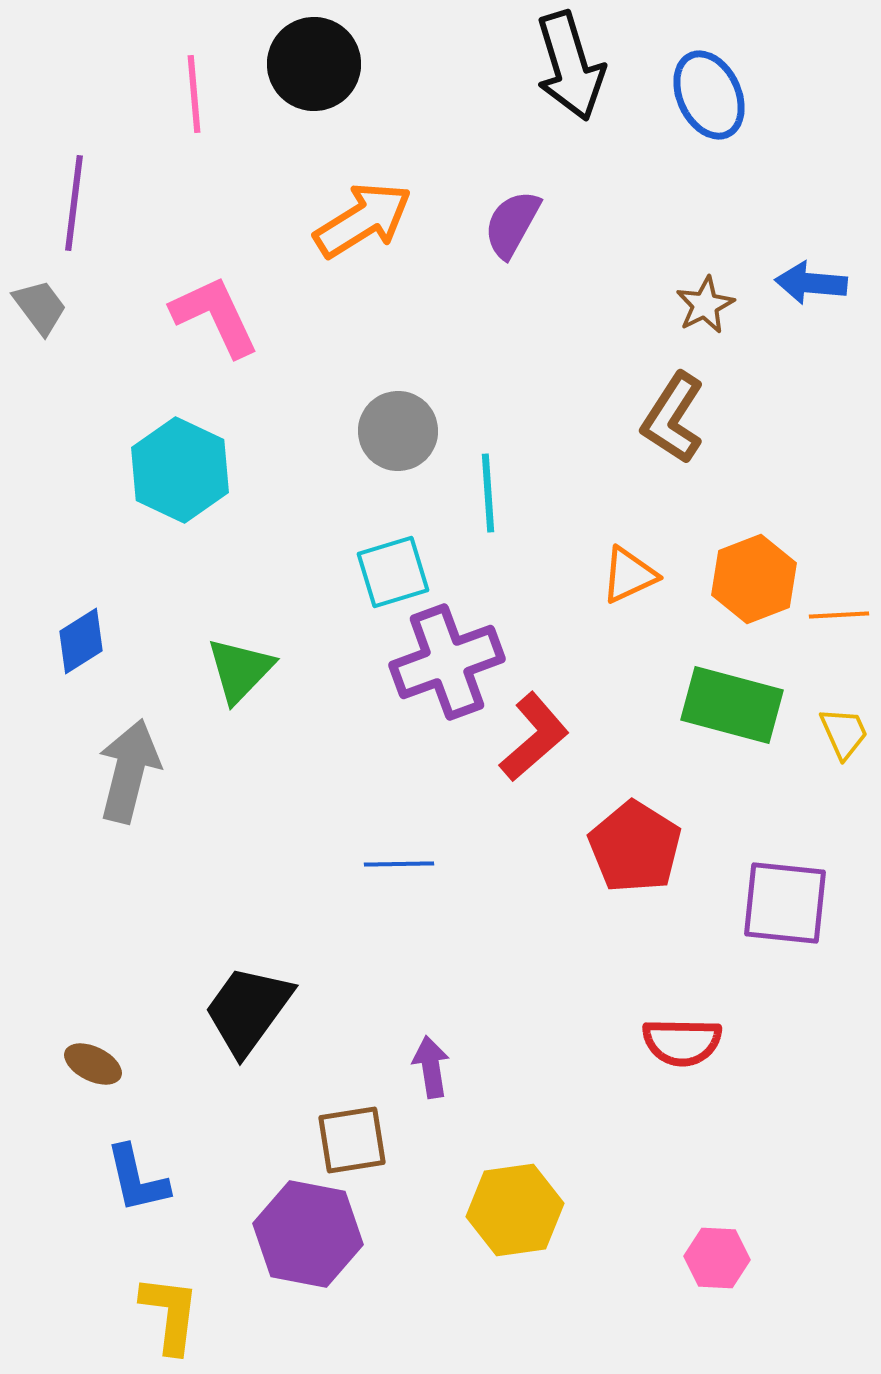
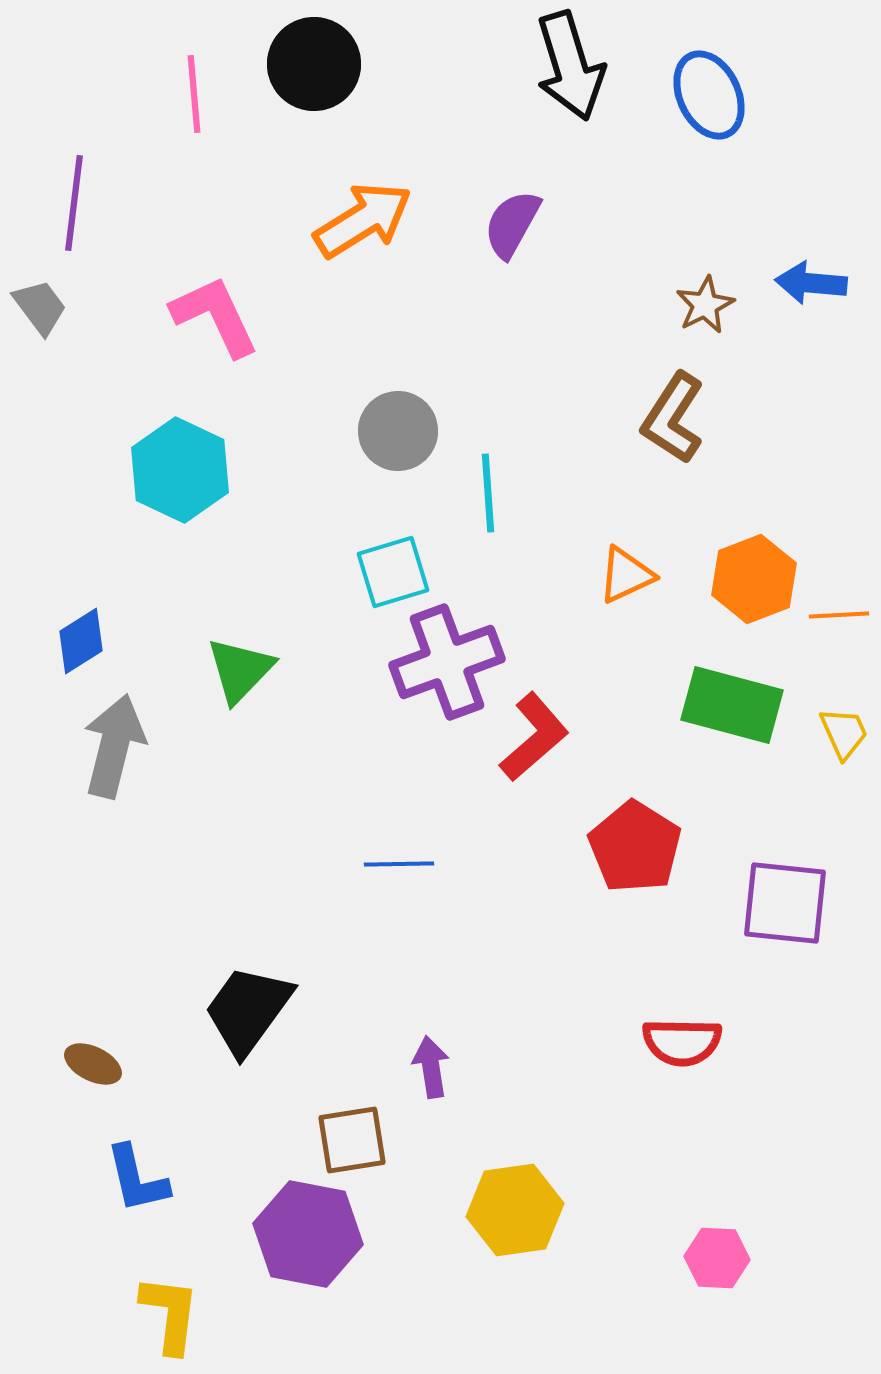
orange triangle: moved 3 px left
gray arrow: moved 15 px left, 25 px up
